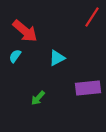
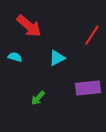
red line: moved 18 px down
red arrow: moved 4 px right, 5 px up
cyan semicircle: moved 1 px down; rotated 72 degrees clockwise
